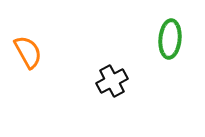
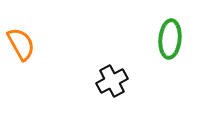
orange semicircle: moved 7 px left, 8 px up
